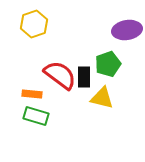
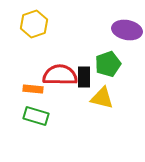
purple ellipse: rotated 20 degrees clockwise
red semicircle: rotated 36 degrees counterclockwise
orange rectangle: moved 1 px right, 5 px up
